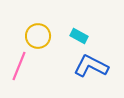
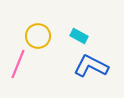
pink line: moved 1 px left, 2 px up
